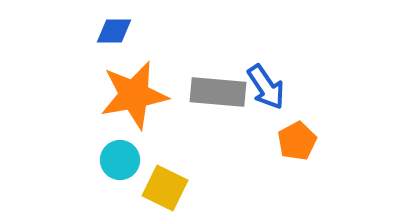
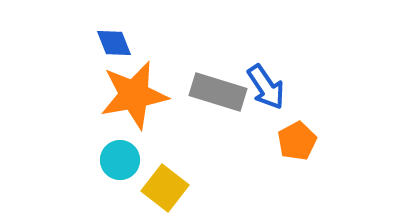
blue diamond: moved 12 px down; rotated 69 degrees clockwise
gray rectangle: rotated 12 degrees clockwise
yellow square: rotated 12 degrees clockwise
